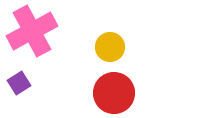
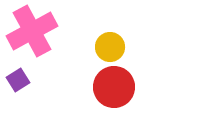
purple square: moved 1 px left, 3 px up
red circle: moved 6 px up
